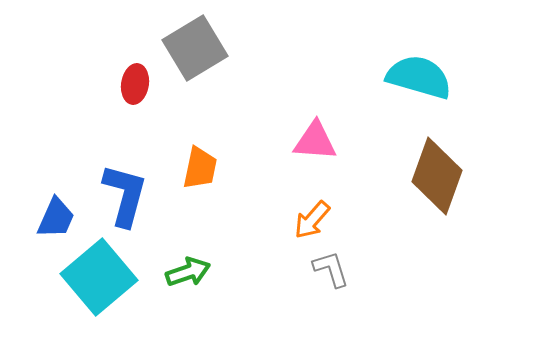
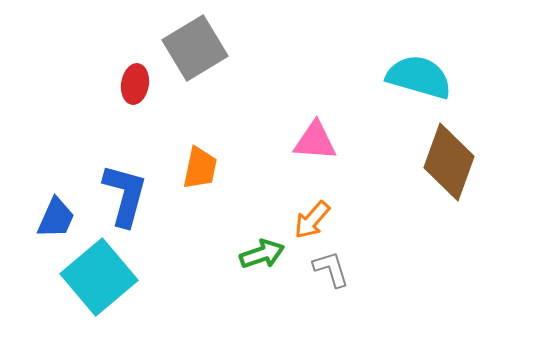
brown diamond: moved 12 px right, 14 px up
green arrow: moved 74 px right, 18 px up
